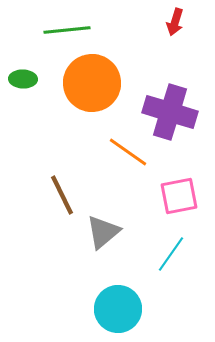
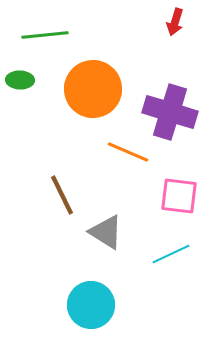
green line: moved 22 px left, 5 px down
green ellipse: moved 3 px left, 1 px down
orange circle: moved 1 px right, 6 px down
orange line: rotated 12 degrees counterclockwise
pink square: rotated 18 degrees clockwise
gray triangle: moved 3 px right; rotated 48 degrees counterclockwise
cyan line: rotated 30 degrees clockwise
cyan circle: moved 27 px left, 4 px up
